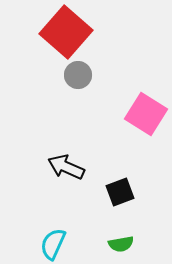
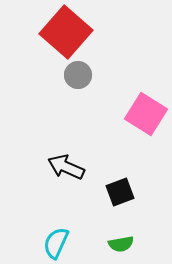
cyan semicircle: moved 3 px right, 1 px up
